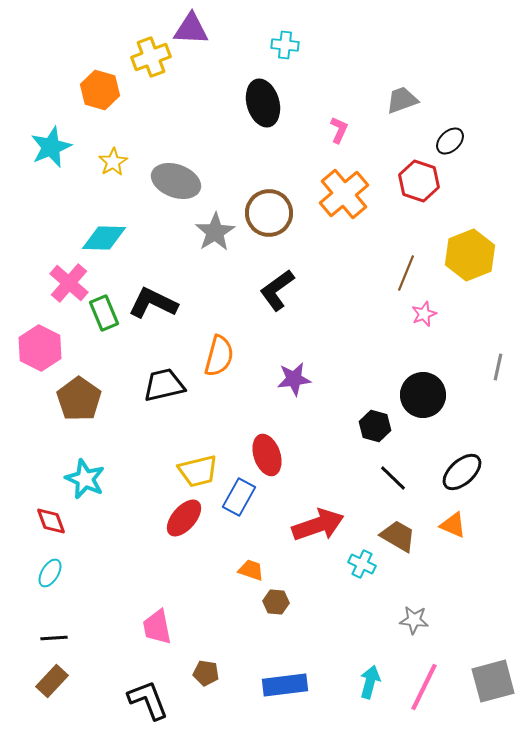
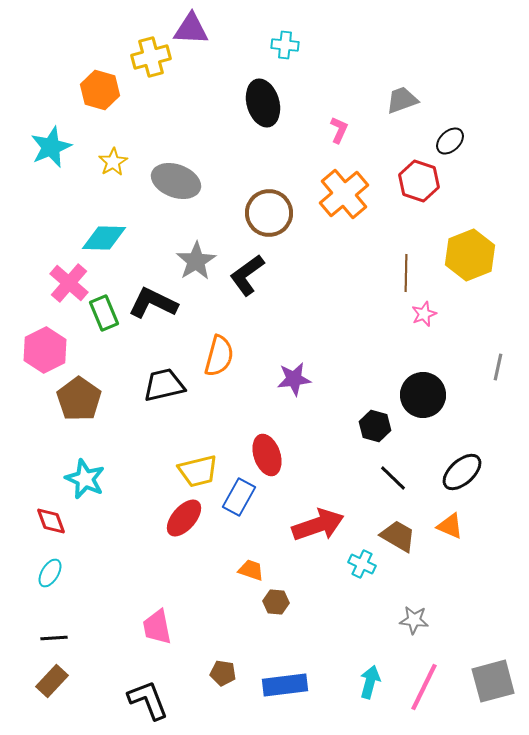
yellow cross at (151, 57): rotated 6 degrees clockwise
gray star at (215, 232): moved 19 px left, 29 px down
brown line at (406, 273): rotated 21 degrees counterclockwise
black L-shape at (277, 290): moved 30 px left, 15 px up
pink hexagon at (40, 348): moved 5 px right, 2 px down; rotated 6 degrees clockwise
orange triangle at (453, 525): moved 3 px left, 1 px down
brown pentagon at (206, 673): moved 17 px right
